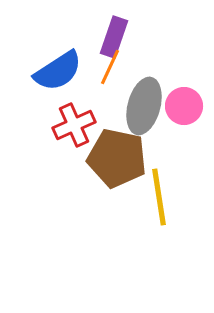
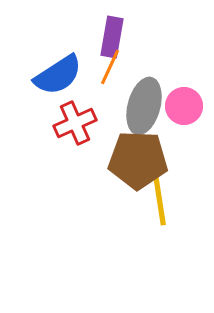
purple rectangle: moved 2 px left; rotated 9 degrees counterclockwise
blue semicircle: moved 4 px down
red cross: moved 1 px right, 2 px up
brown pentagon: moved 21 px right, 2 px down; rotated 10 degrees counterclockwise
